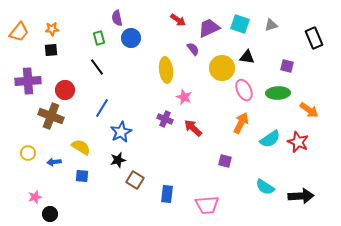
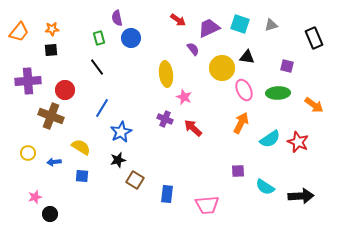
yellow ellipse at (166, 70): moved 4 px down
orange arrow at (309, 110): moved 5 px right, 5 px up
purple square at (225, 161): moved 13 px right, 10 px down; rotated 16 degrees counterclockwise
